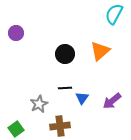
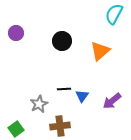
black circle: moved 3 px left, 13 px up
black line: moved 1 px left, 1 px down
blue triangle: moved 2 px up
